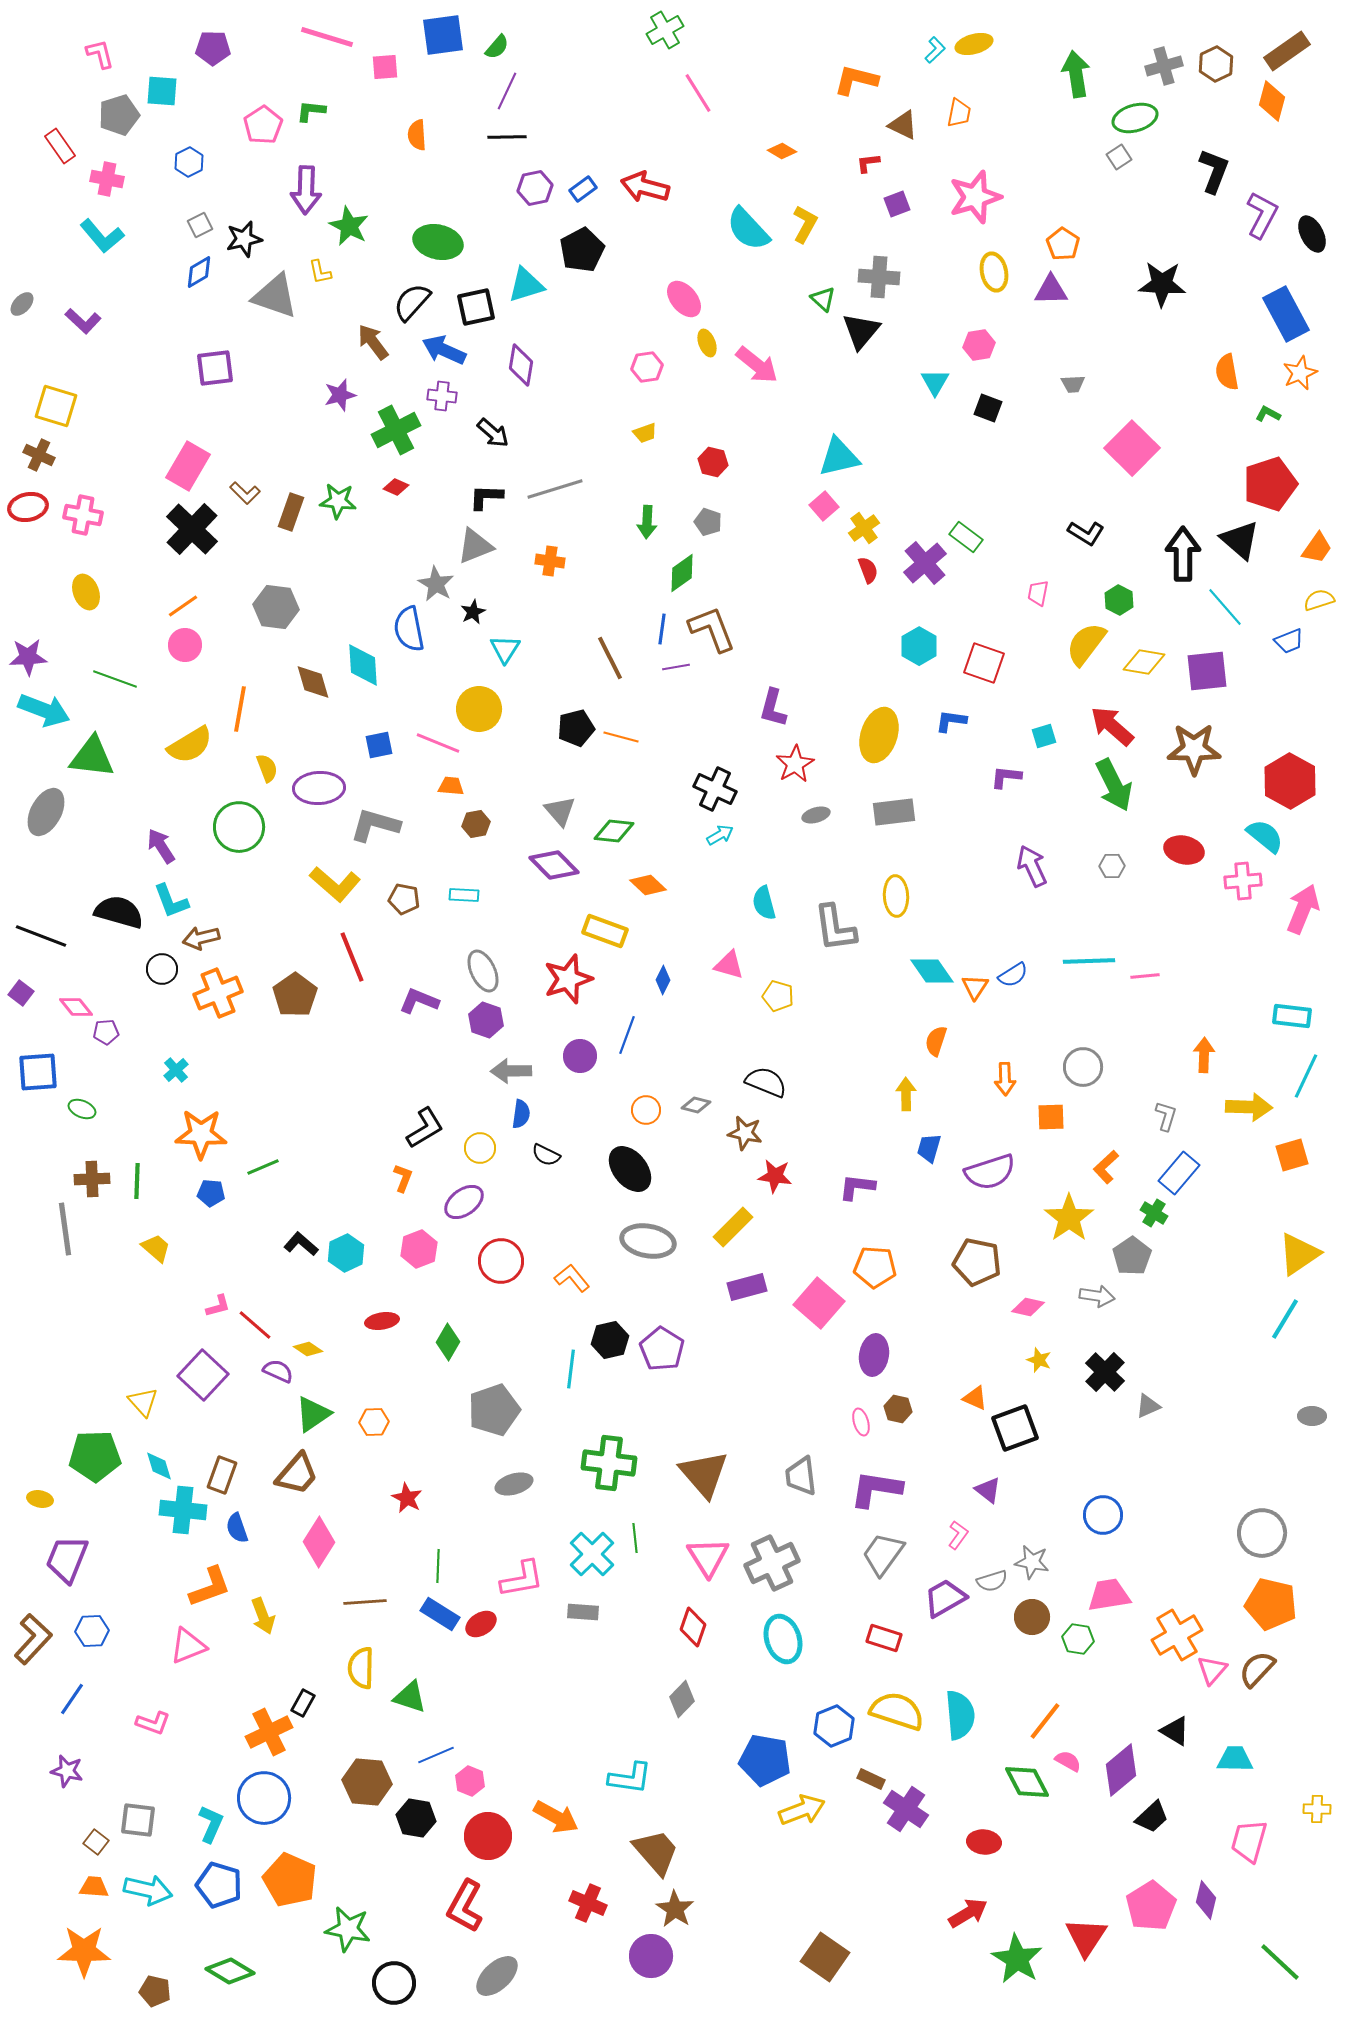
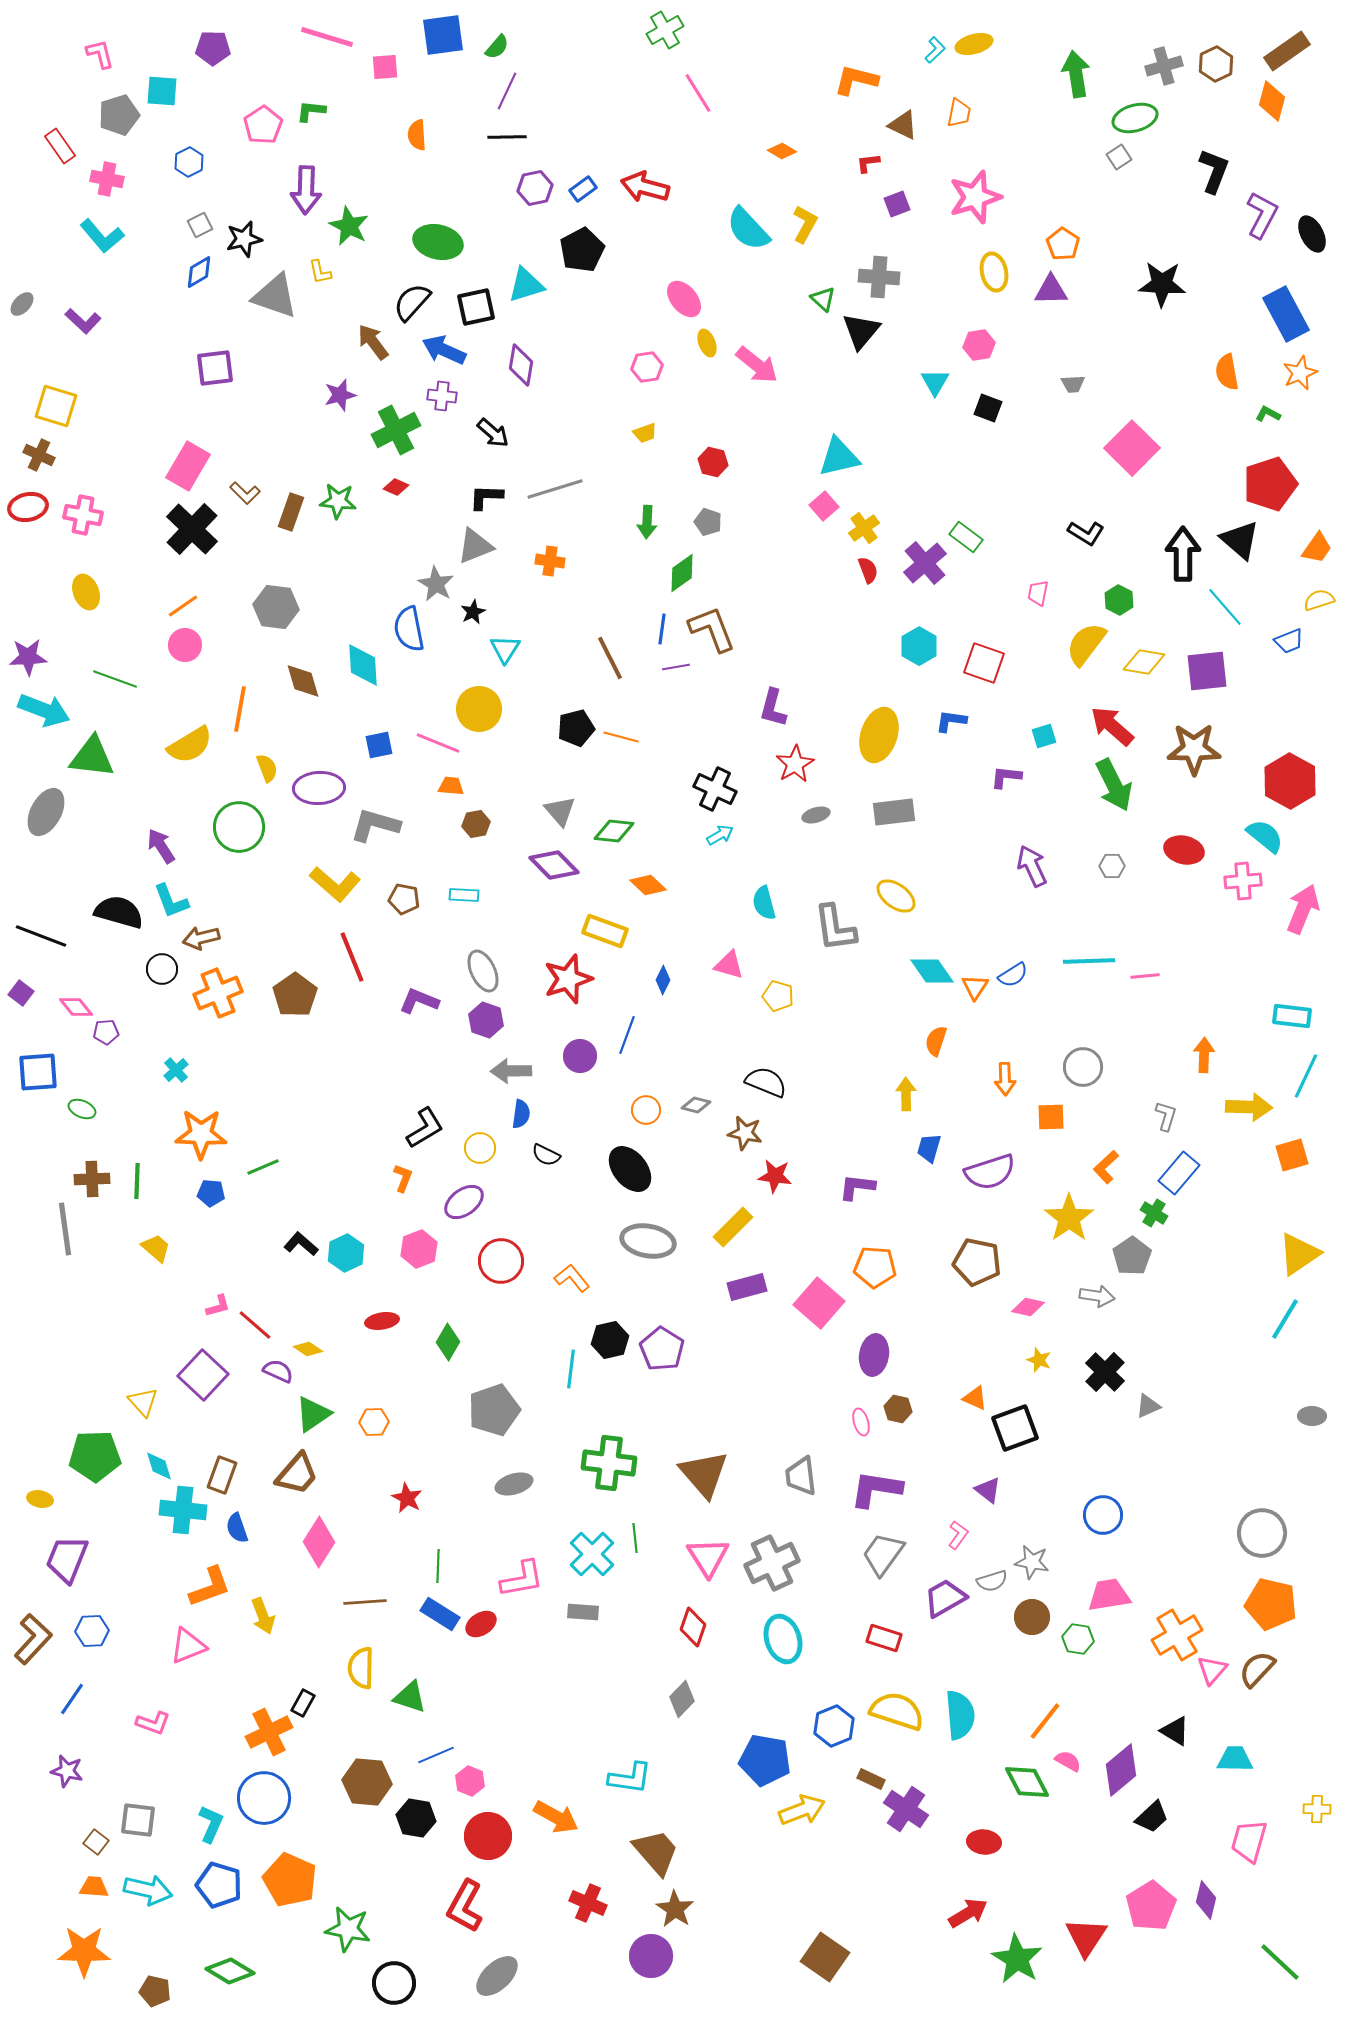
brown diamond at (313, 682): moved 10 px left, 1 px up
yellow ellipse at (896, 896): rotated 51 degrees counterclockwise
